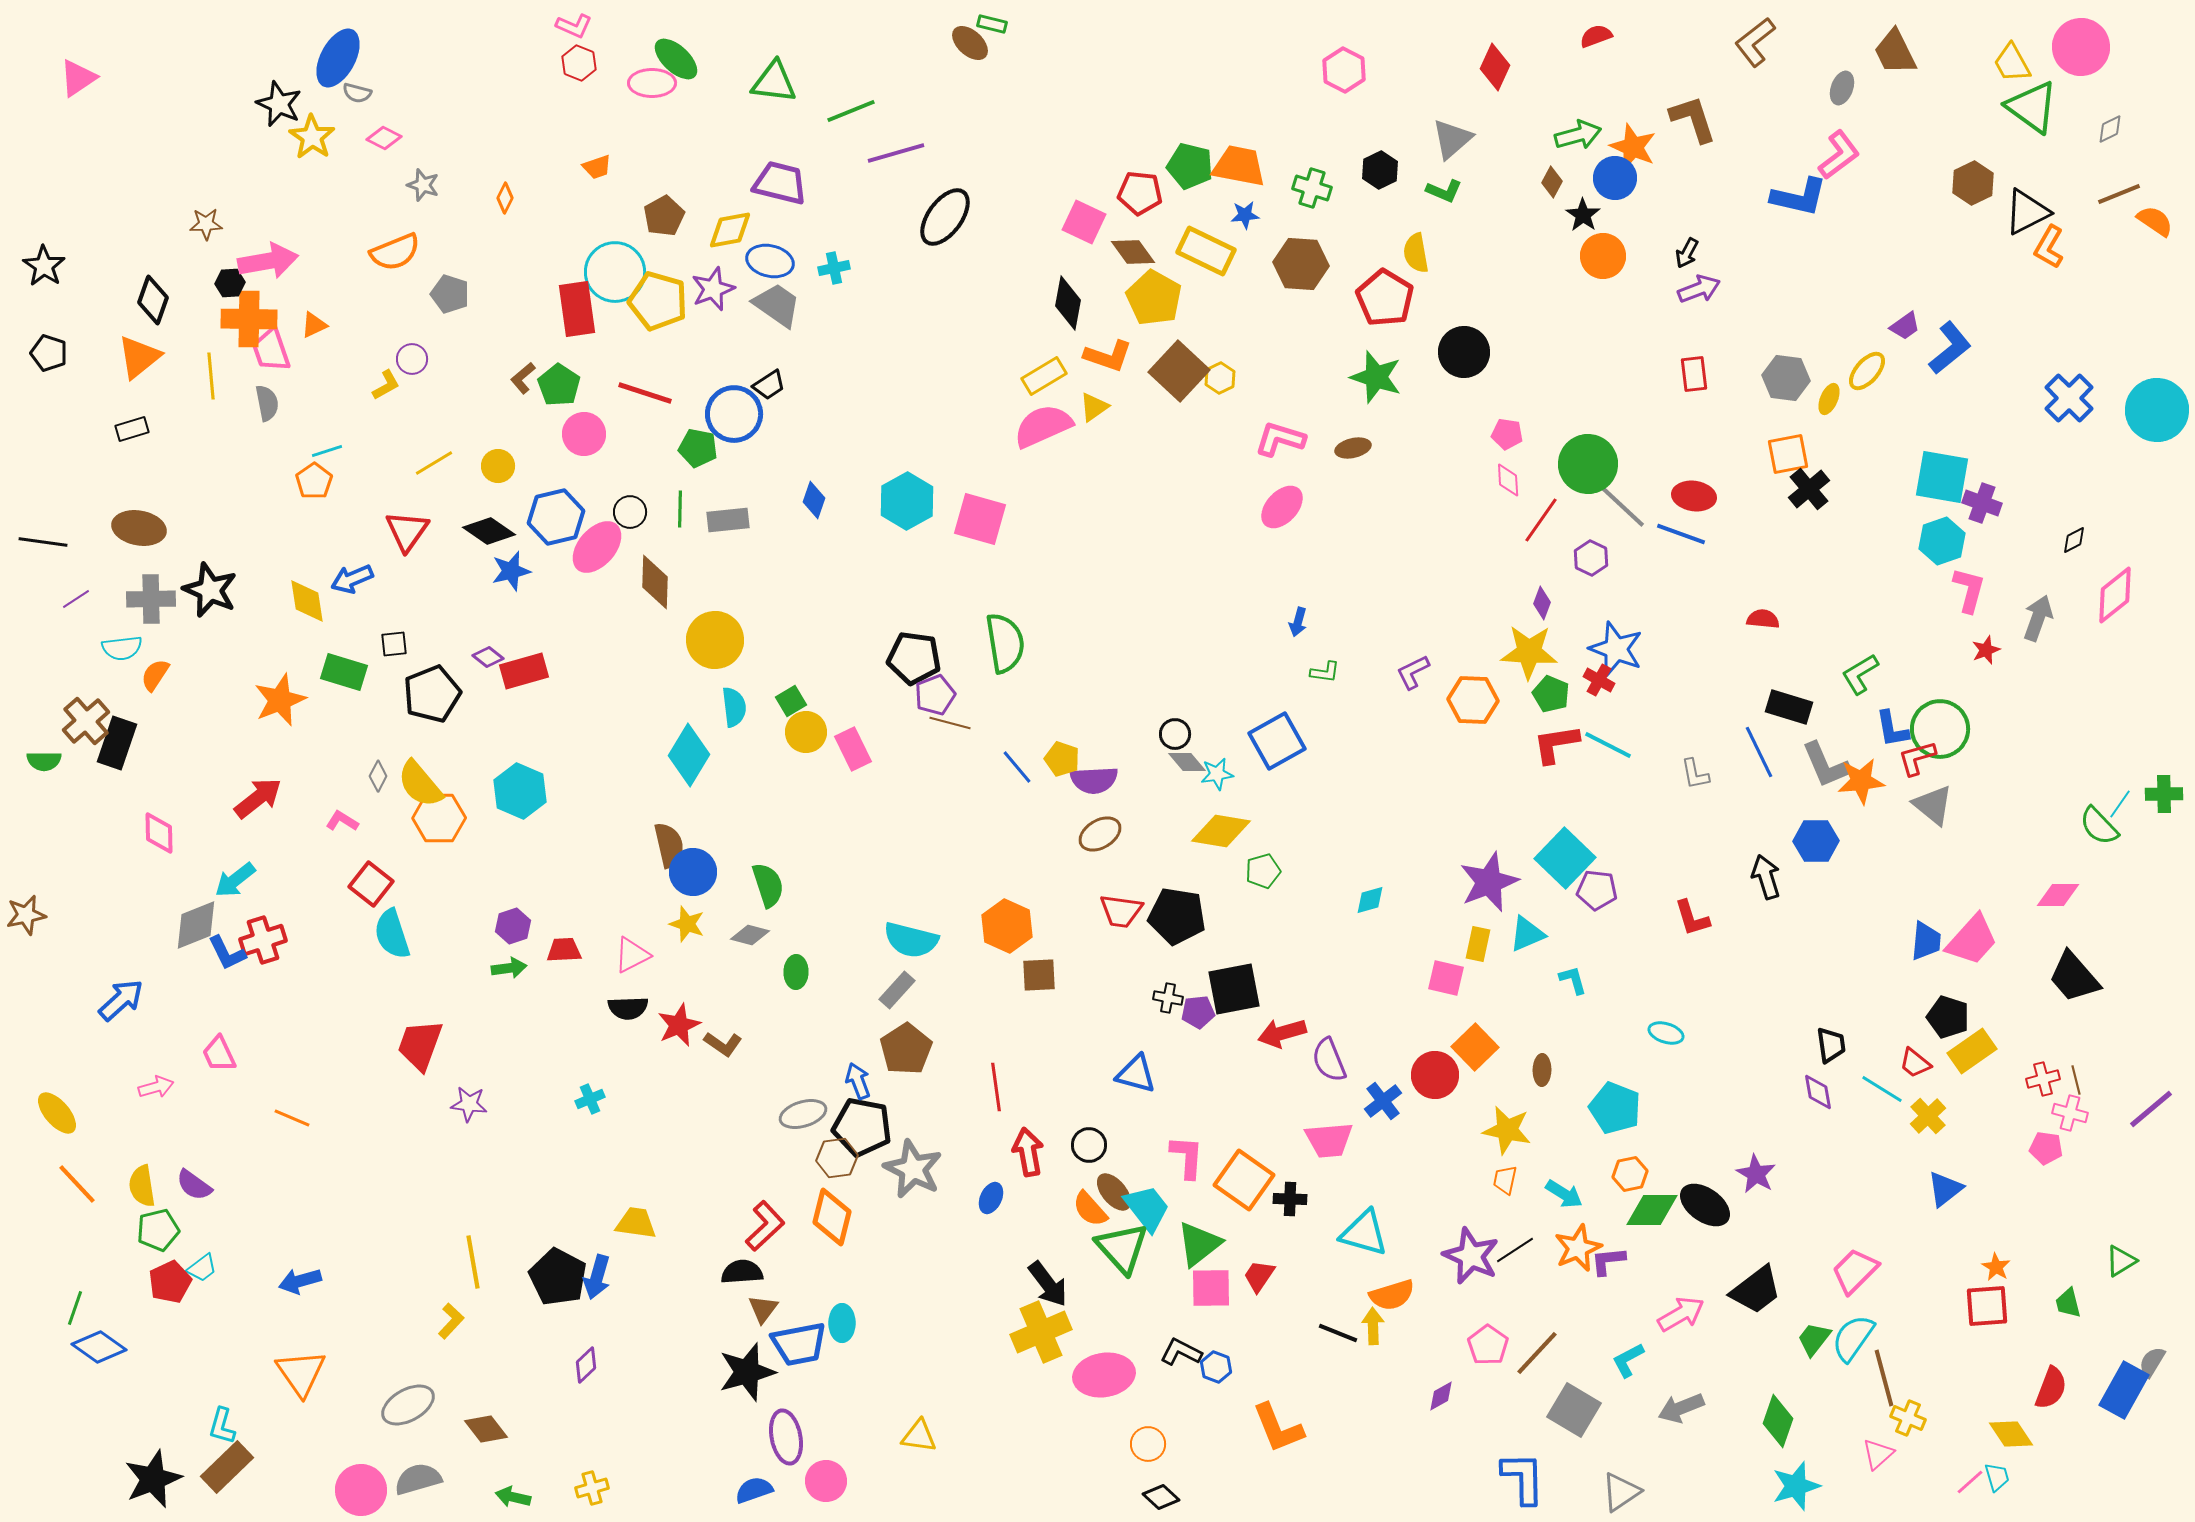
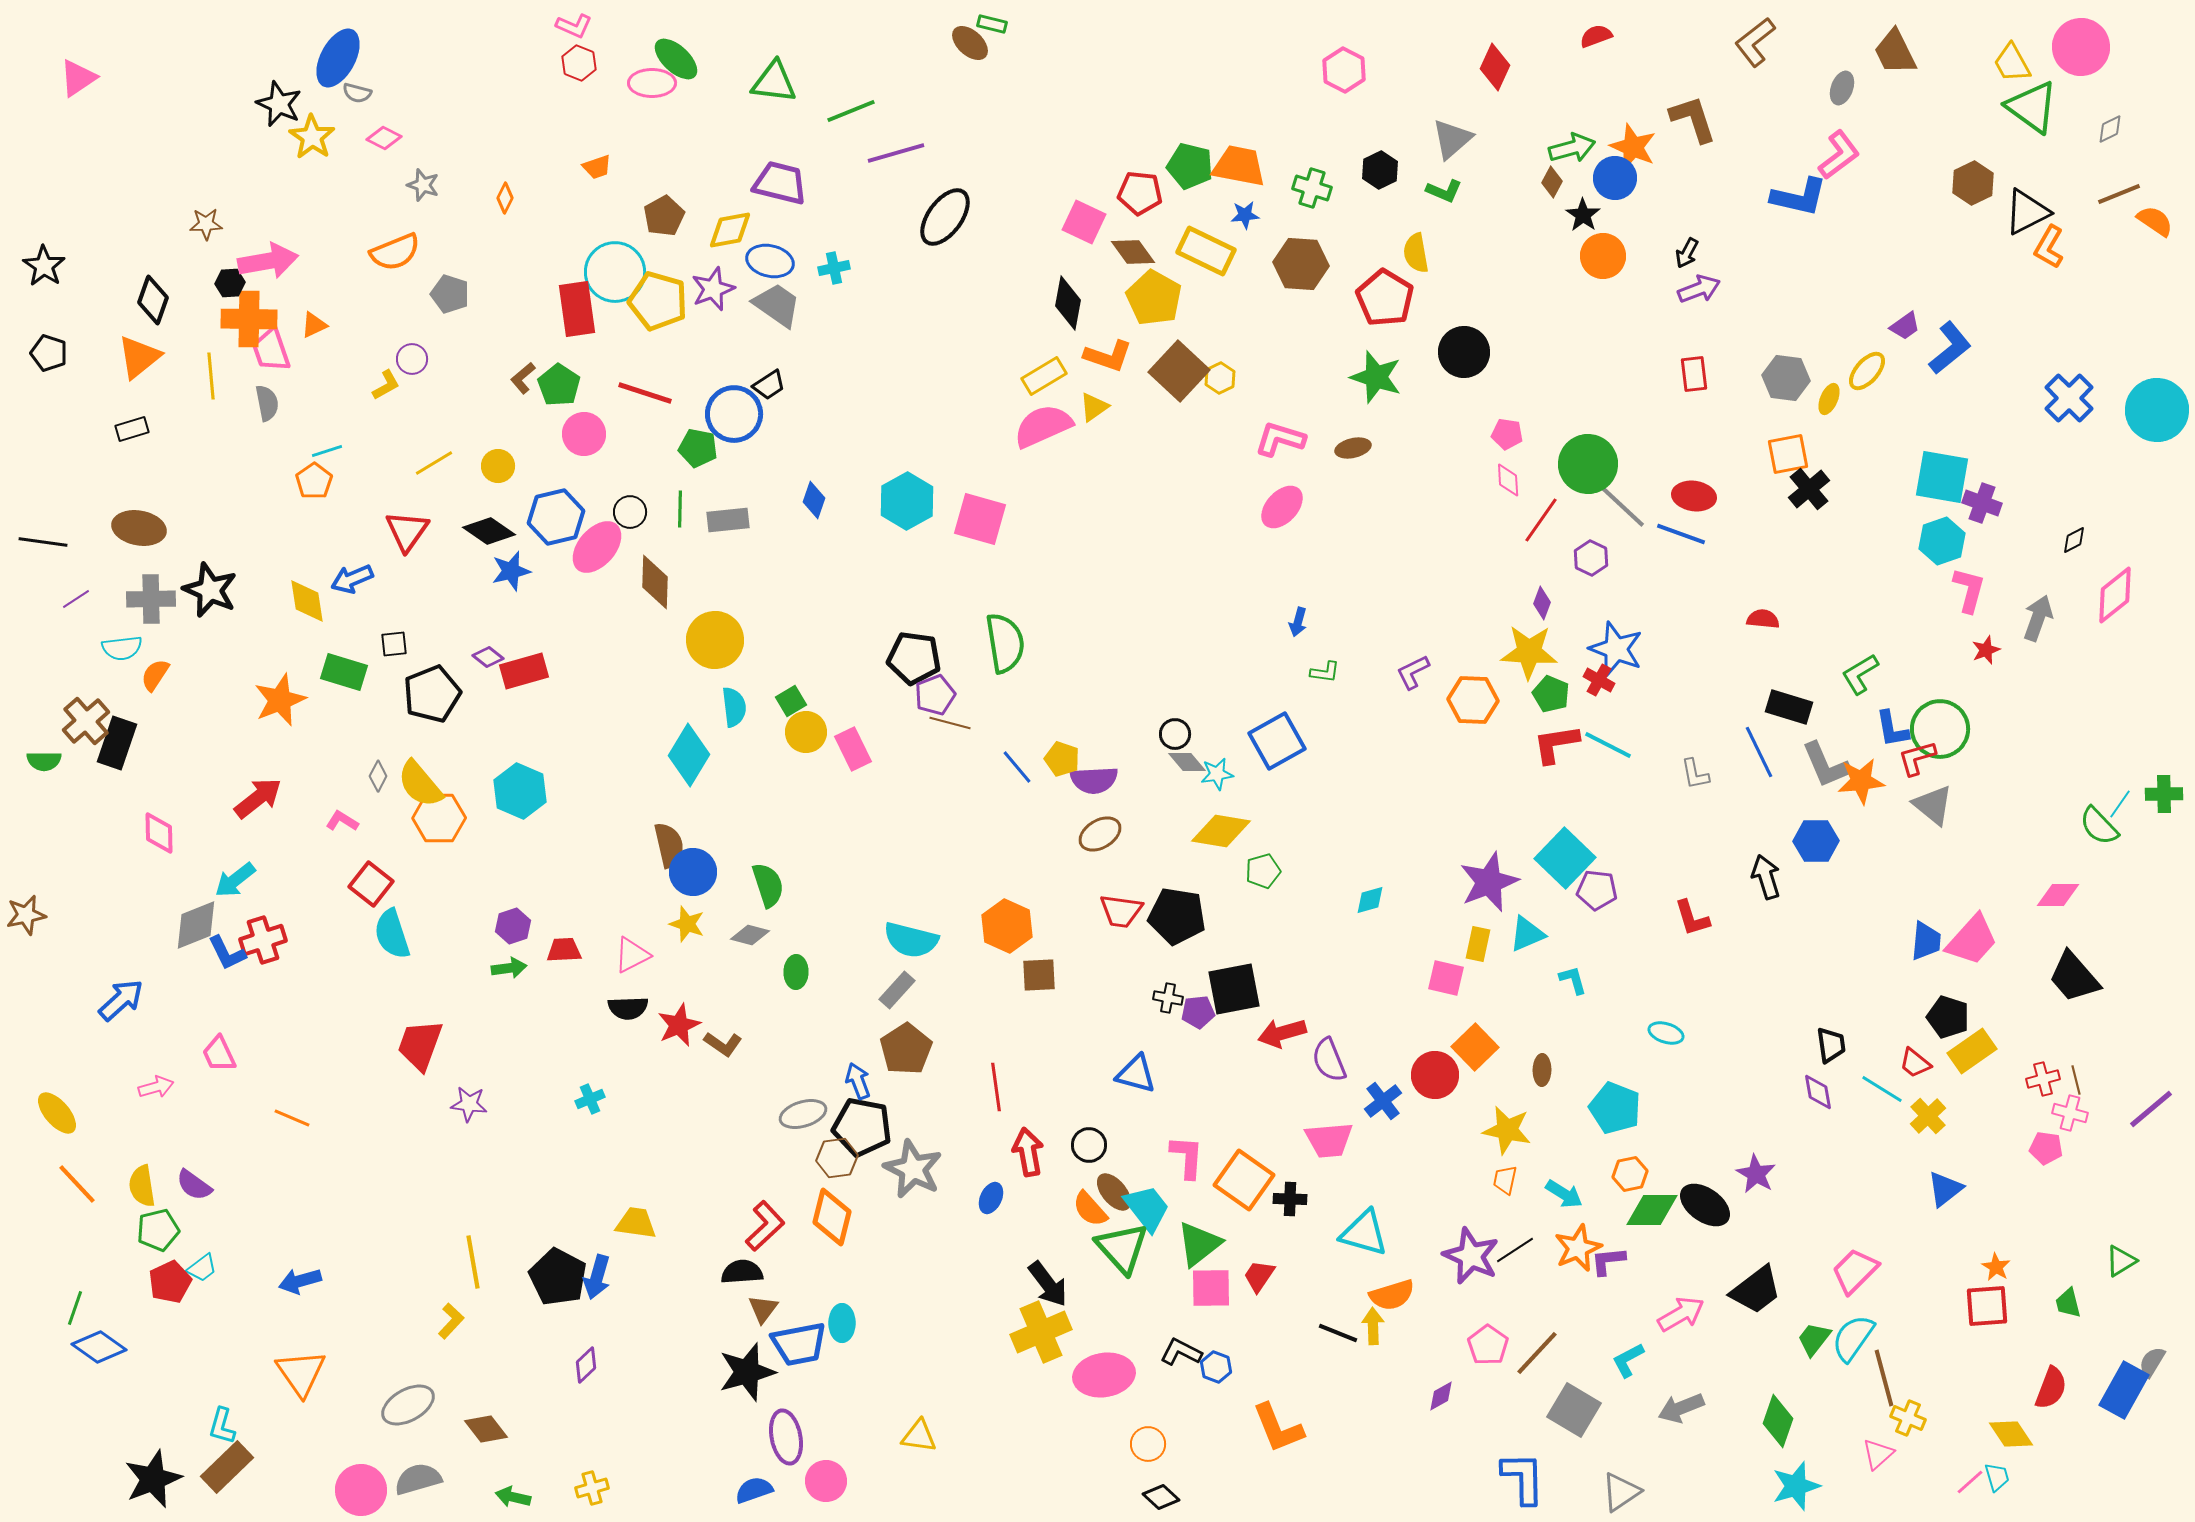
green arrow at (1578, 135): moved 6 px left, 13 px down
